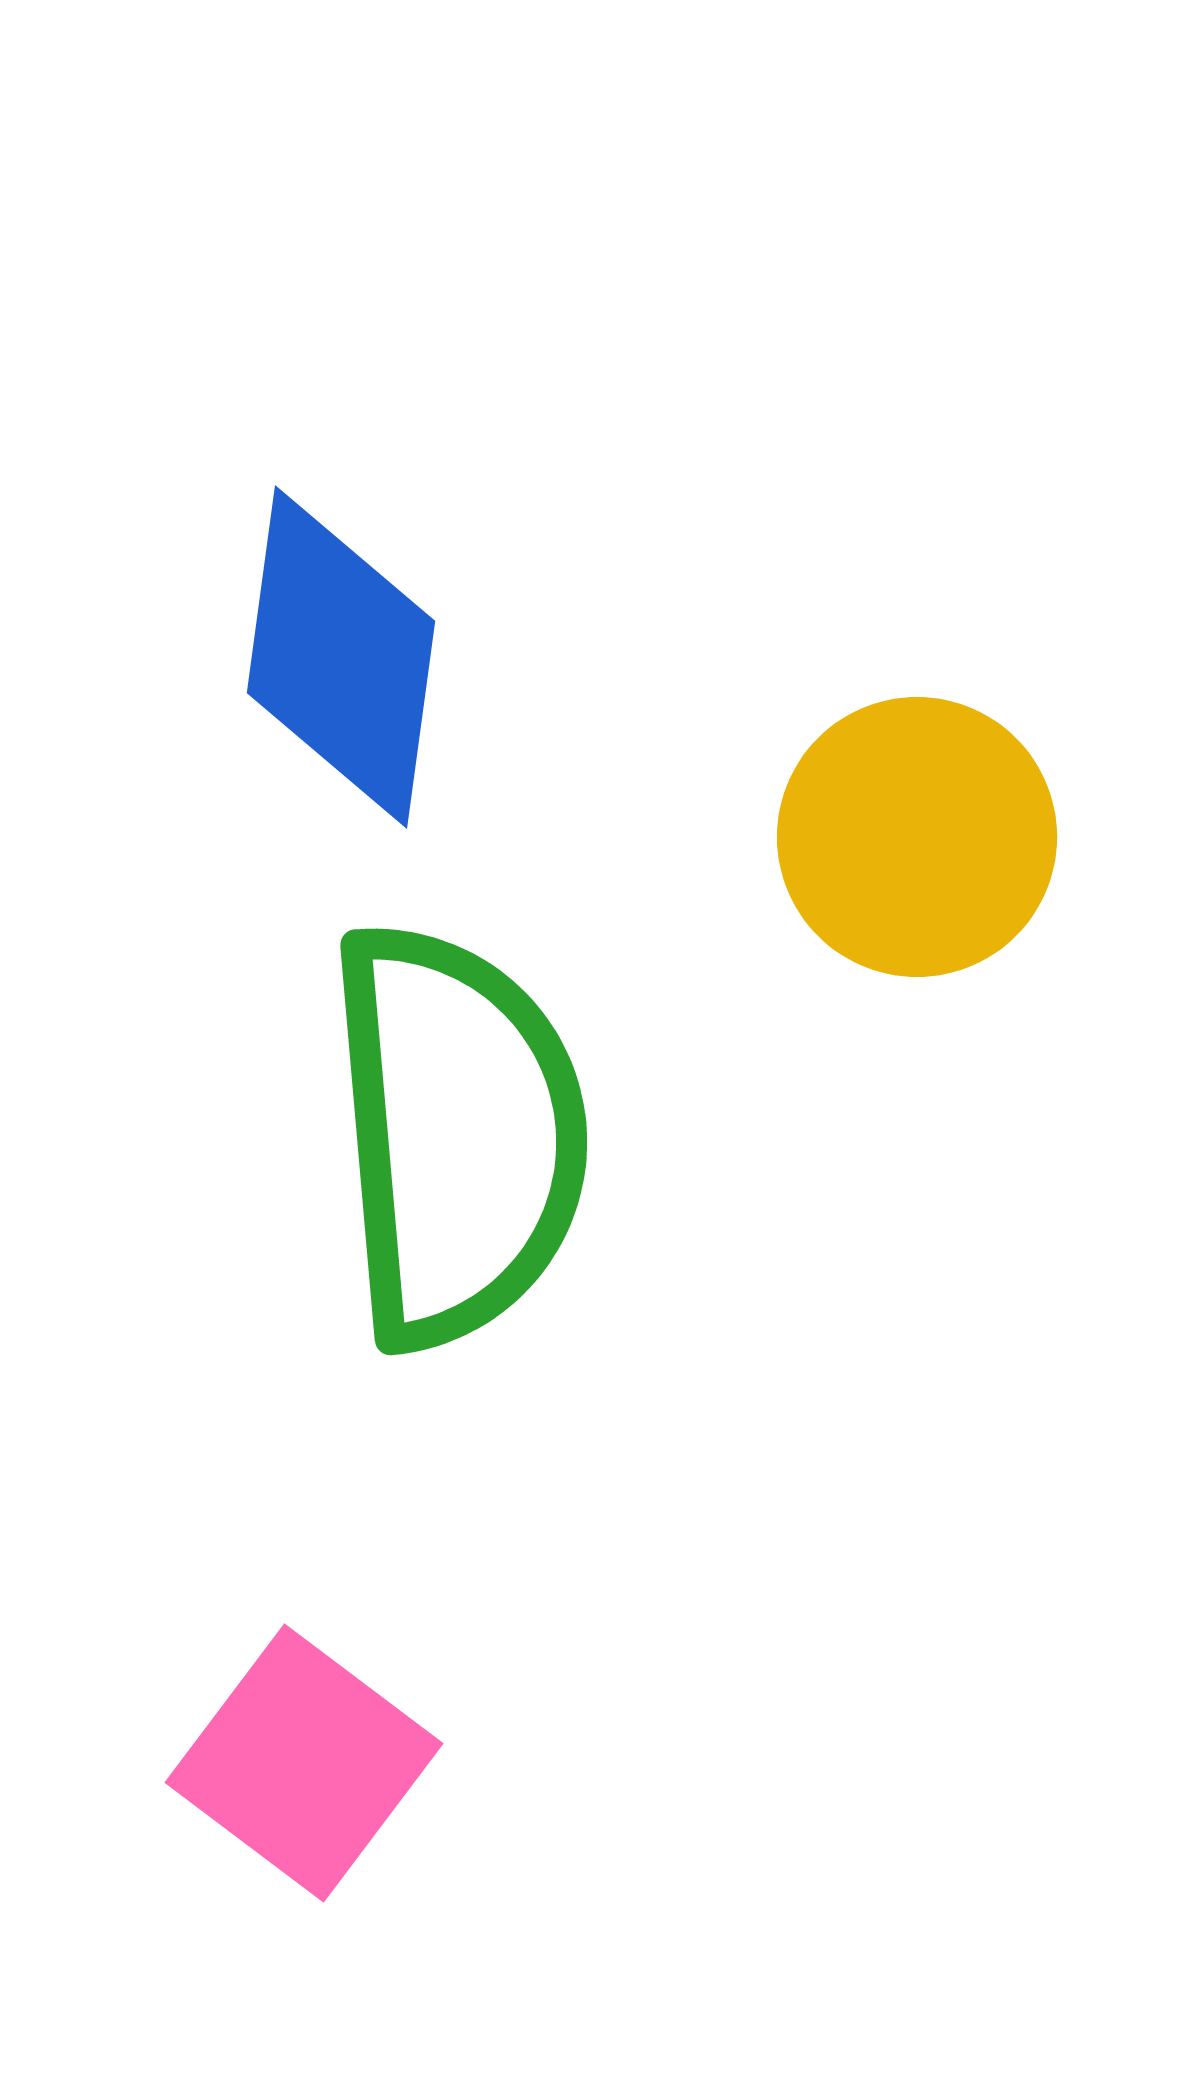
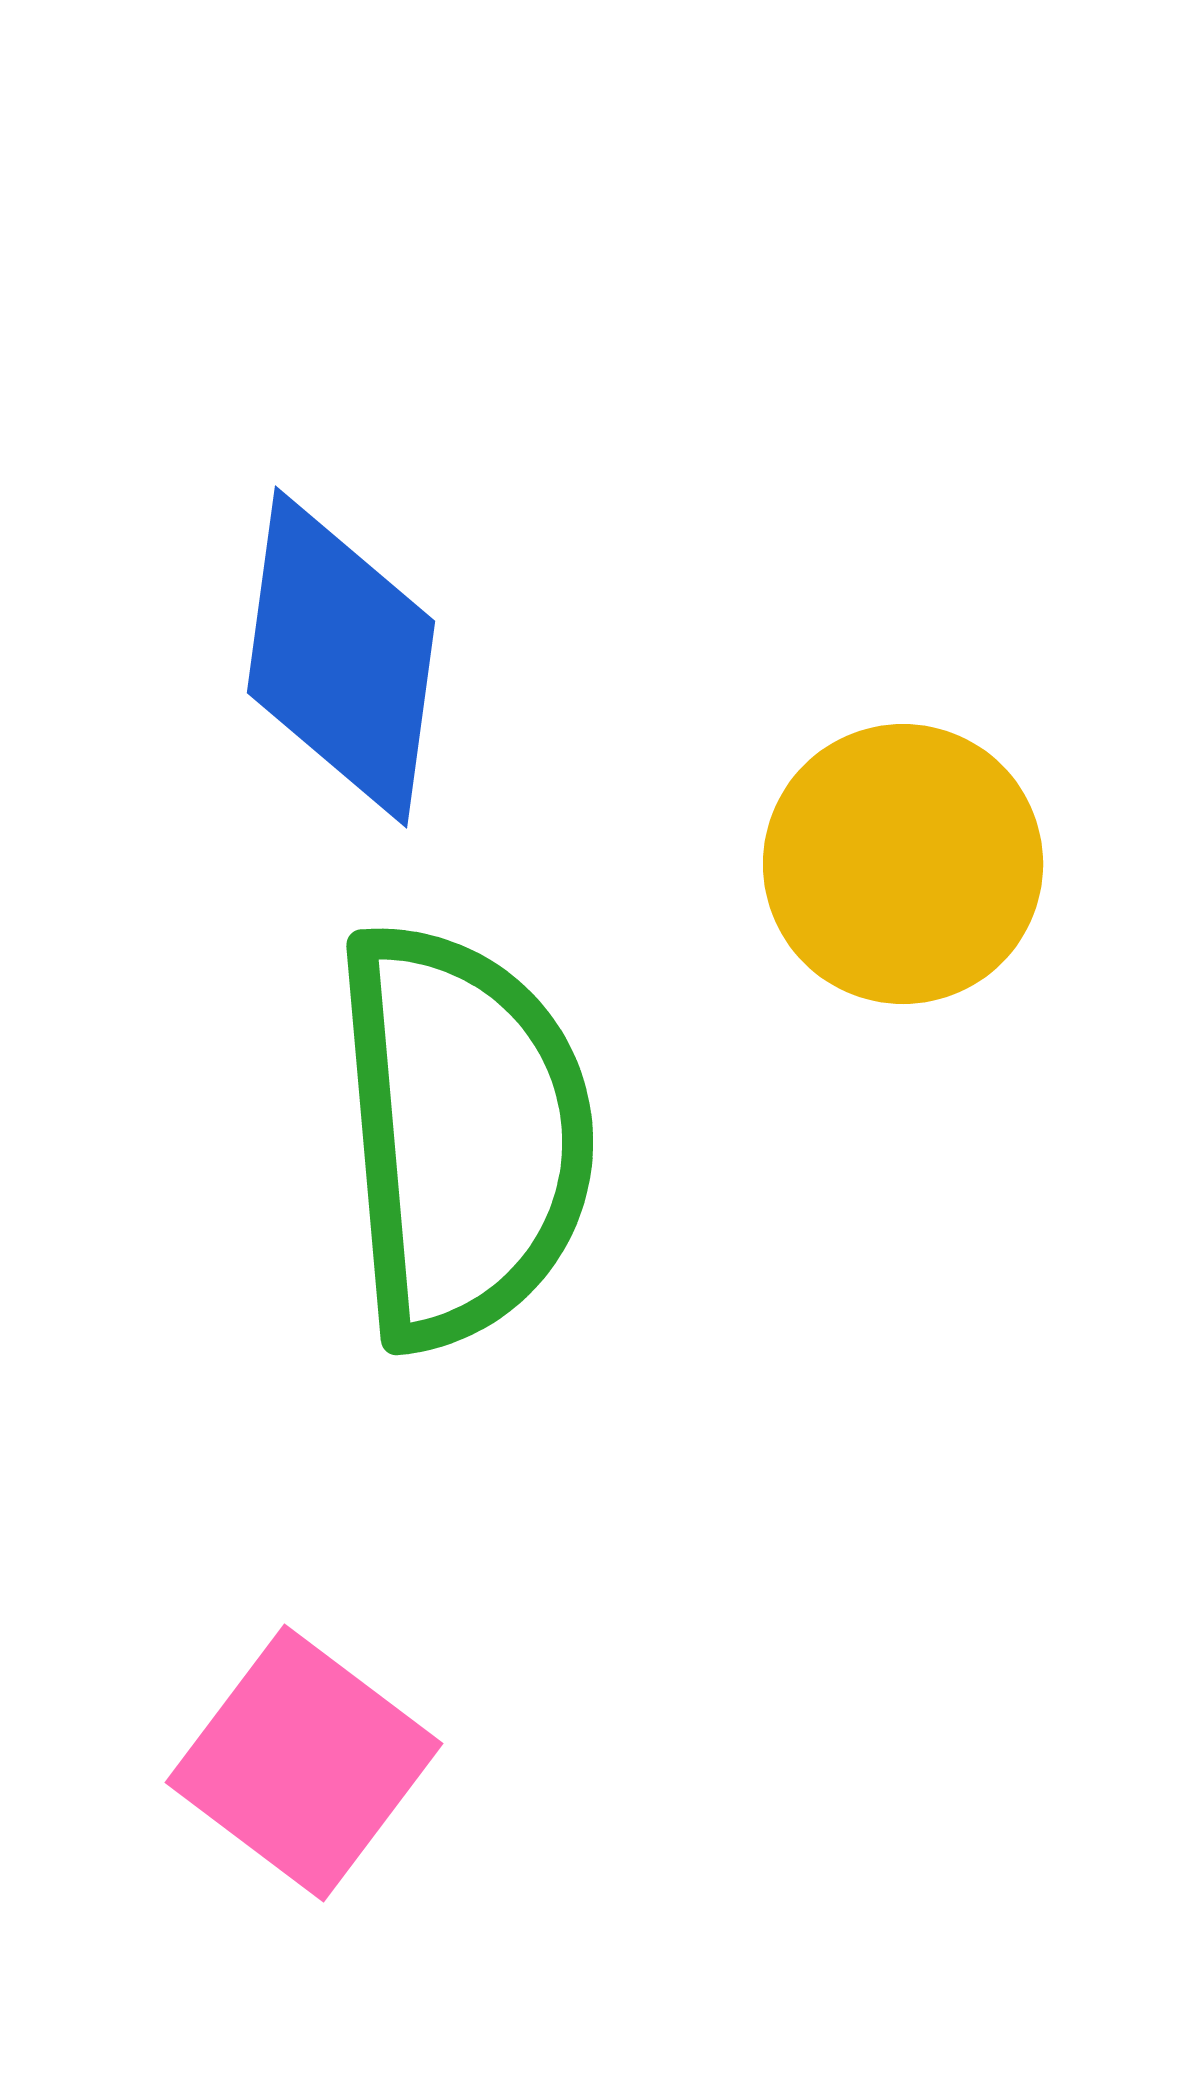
yellow circle: moved 14 px left, 27 px down
green semicircle: moved 6 px right
